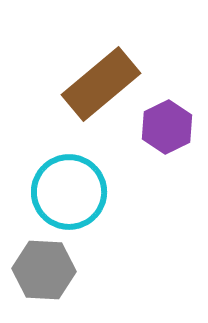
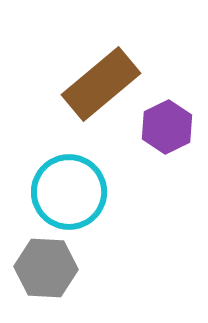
gray hexagon: moved 2 px right, 2 px up
